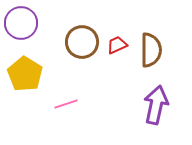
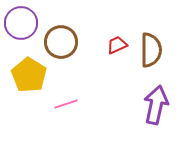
brown circle: moved 21 px left
yellow pentagon: moved 4 px right, 1 px down
